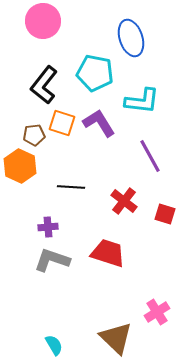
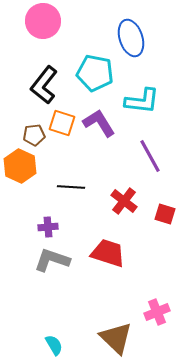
pink cross: rotated 10 degrees clockwise
